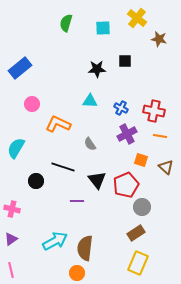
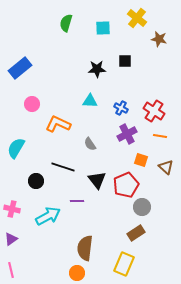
red cross: rotated 20 degrees clockwise
cyan arrow: moved 7 px left, 25 px up
yellow rectangle: moved 14 px left, 1 px down
